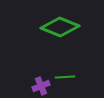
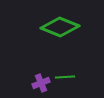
purple cross: moved 3 px up
